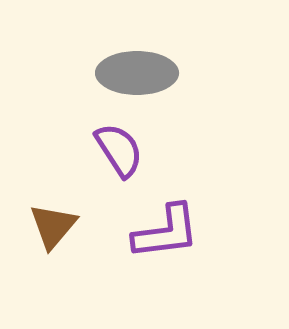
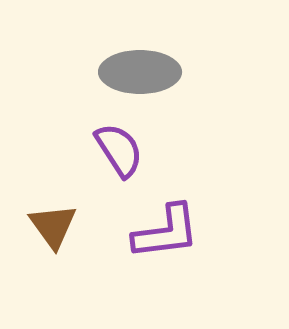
gray ellipse: moved 3 px right, 1 px up
brown triangle: rotated 16 degrees counterclockwise
